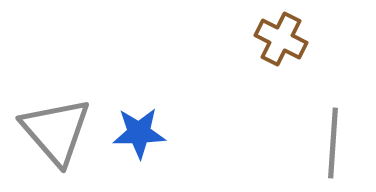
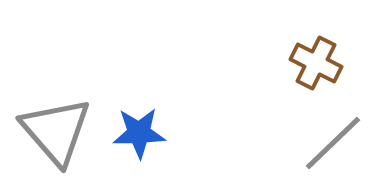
brown cross: moved 35 px right, 24 px down
gray line: rotated 42 degrees clockwise
